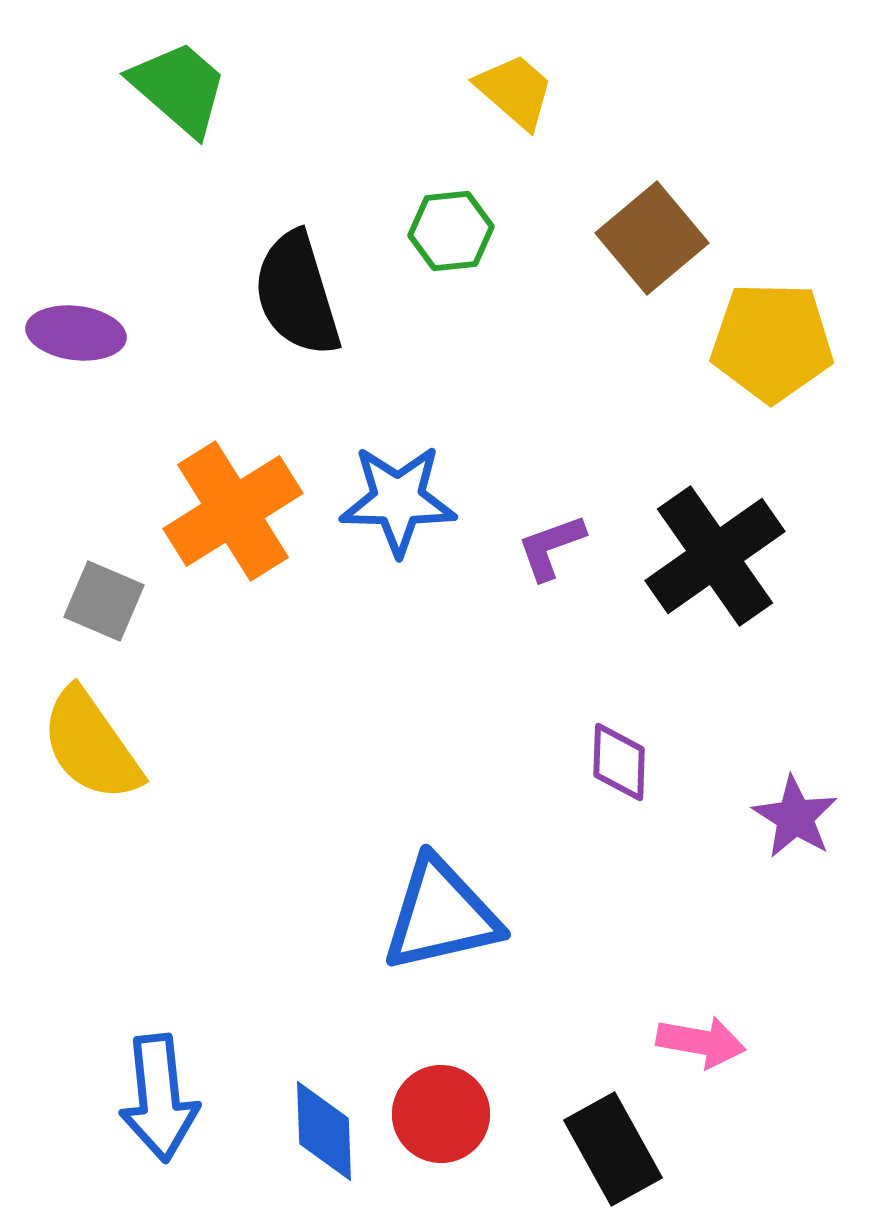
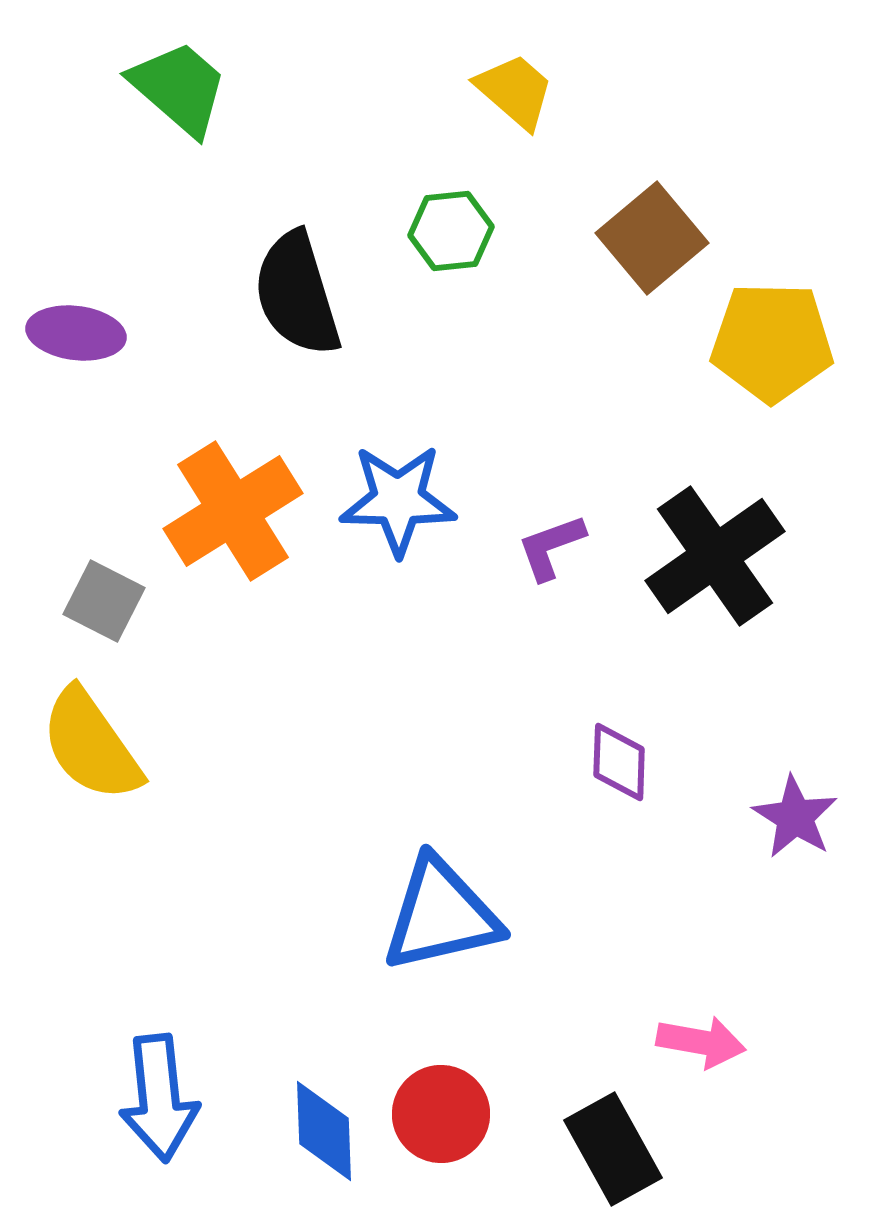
gray square: rotated 4 degrees clockwise
